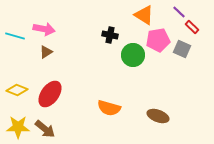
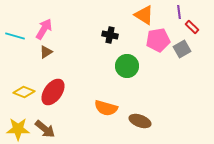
purple line: rotated 40 degrees clockwise
pink arrow: rotated 70 degrees counterclockwise
gray square: rotated 36 degrees clockwise
green circle: moved 6 px left, 11 px down
yellow diamond: moved 7 px right, 2 px down
red ellipse: moved 3 px right, 2 px up
orange semicircle: moved 3 px left
brown ellipse: moved 18 px left, 5 px down
yellow star: moved 2 px down
